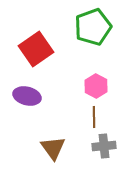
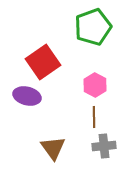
red square: moved 7 px right, 13 px down
pink hexagon: moved 1 px left, 1 px up
